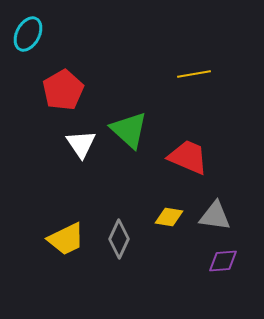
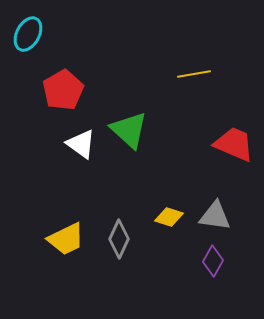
white triangle: rotated 20 degrees counterclockwise
red trapezoid: moved 46 px right, 13 px up
yellow diamond: rotated 8 degrees clockwise
purple diamond: moved 10 px left; rotated 56 degrees counterclockwise
